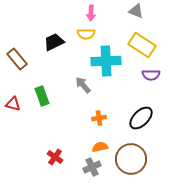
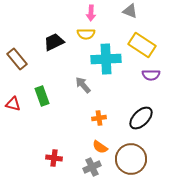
gray triangle: moved 6 px left
cyan cross: moved 2 px up
orange semicircle: rotated 133 degrees counterclockwise
red cross: moved 1 px left, 1 px down; rotated 28 degrees counterclockwise
